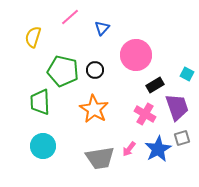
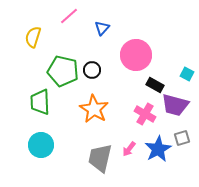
pink line: moved 1 px left, 1 px up
black circle: moved 3 px left
black rectangle: rotated 60 degrees clockwise
purple trapezoid: moved 2 px left, 2 px up; rotated 124 degrees clockwise
cyan circle: moved 2 px left, 1 px up
gray trapezoid: rotated 112 degrees clockwise
